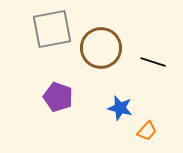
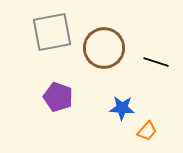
gray square: moved 3 px down
brown circle: moved 3 px right
black line: moved 3 px right
blue star: moved 2 px right; rotated 10 degrees counterclockwise
